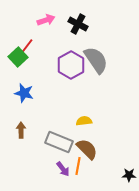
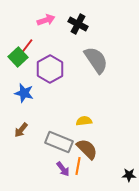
purple hexagon: moved 21 px left, 4 px down
brown arrow: rotated 140 degrees counterclockwise
